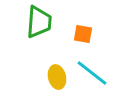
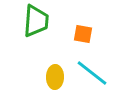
green trapezoid: moved 3 px left, 1 px up
yellow ellipse: moved 2 px left; rotated 15 degrees clockwise
